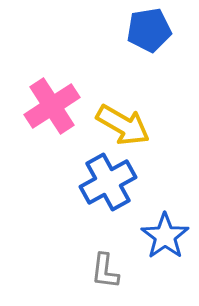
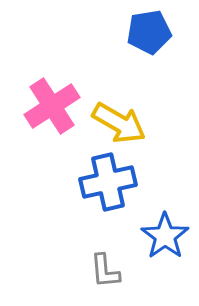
blue pentagon: moved 2 px down
yellow arrow: moved 4 px left, 2 px up
blue cross: rotated 16 degrees clockwise
gray L-shape: rotated 12 degrees counterclockwise
